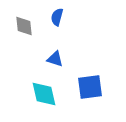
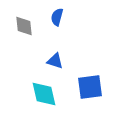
blue triangle: moved 2 px down
